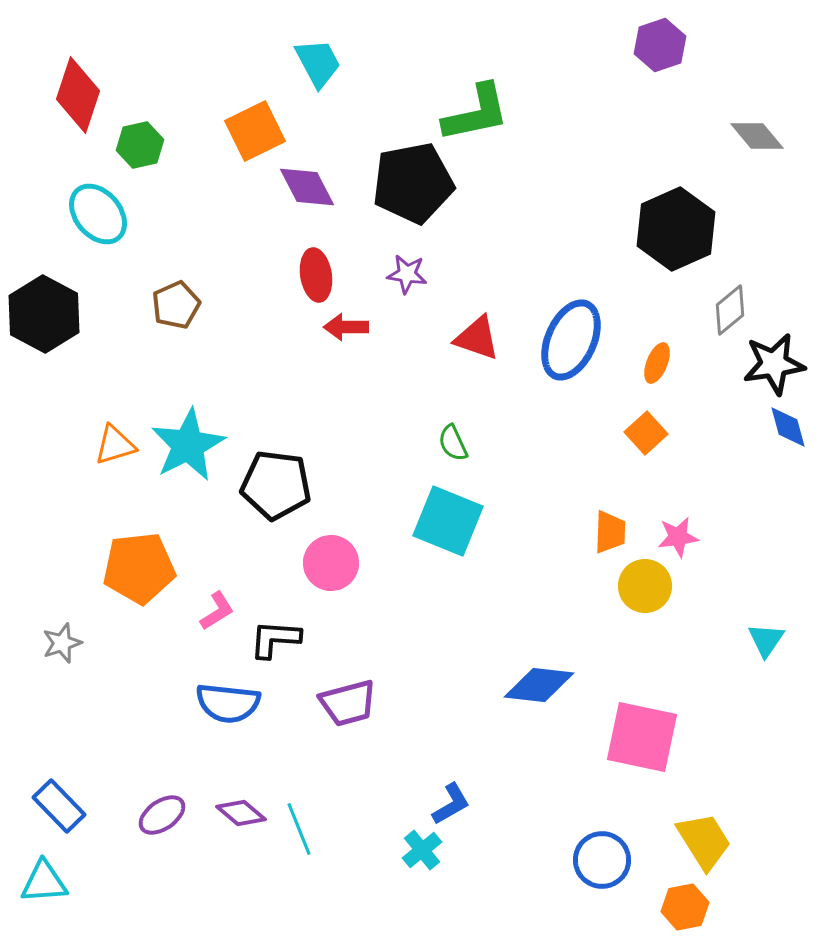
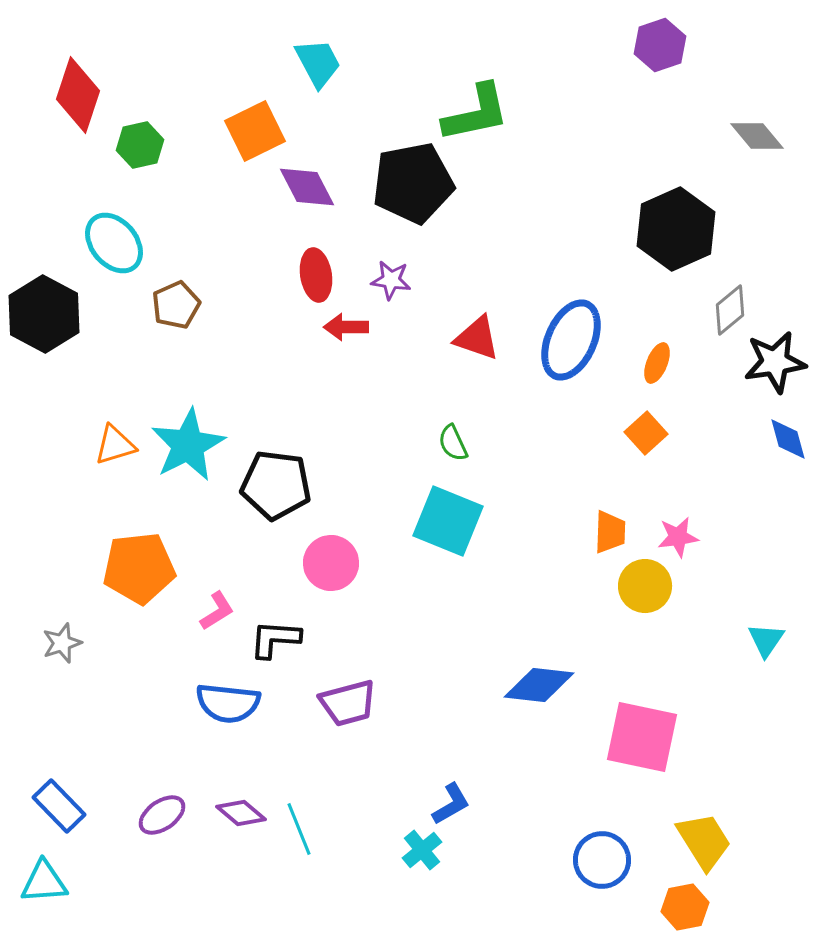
cyan ellipse at (98, 214): moved 16 px right, 29 px down
purple star at (407, 274): moved 16 px left, 6 px down
black star at (774, 364): moved 1 px right, 2 px up
blue diamond at (788, 427): moved 12 px down
